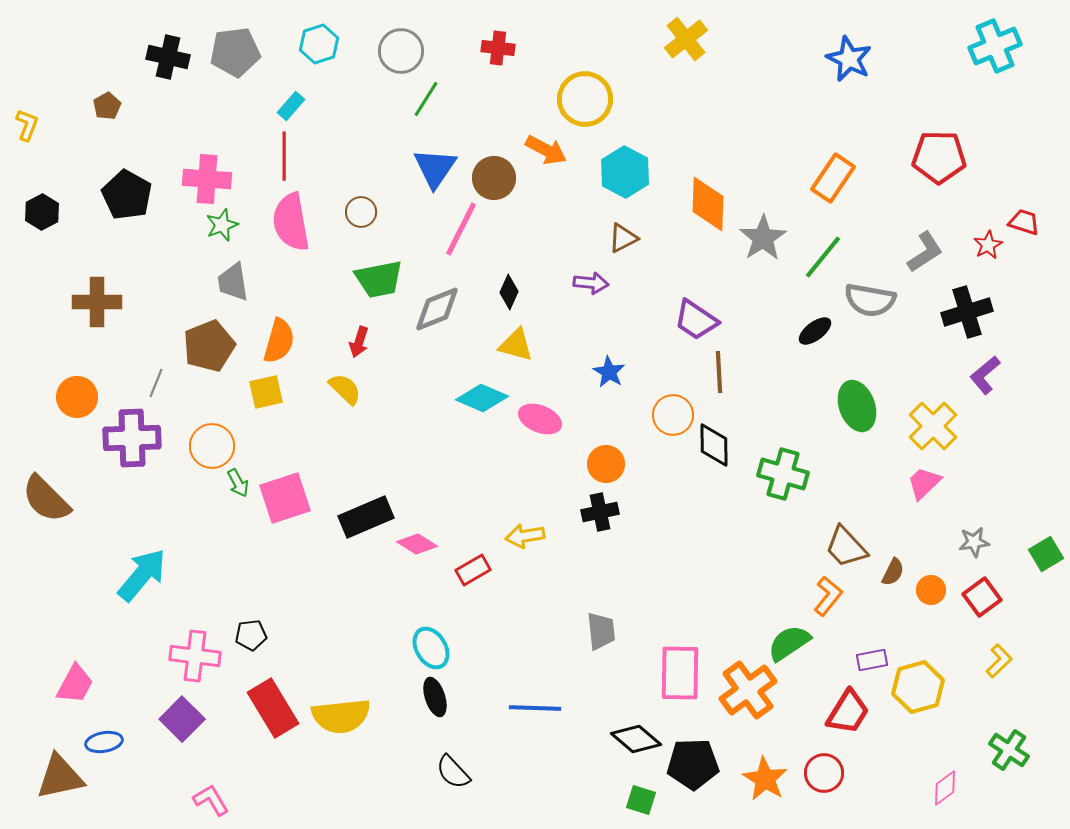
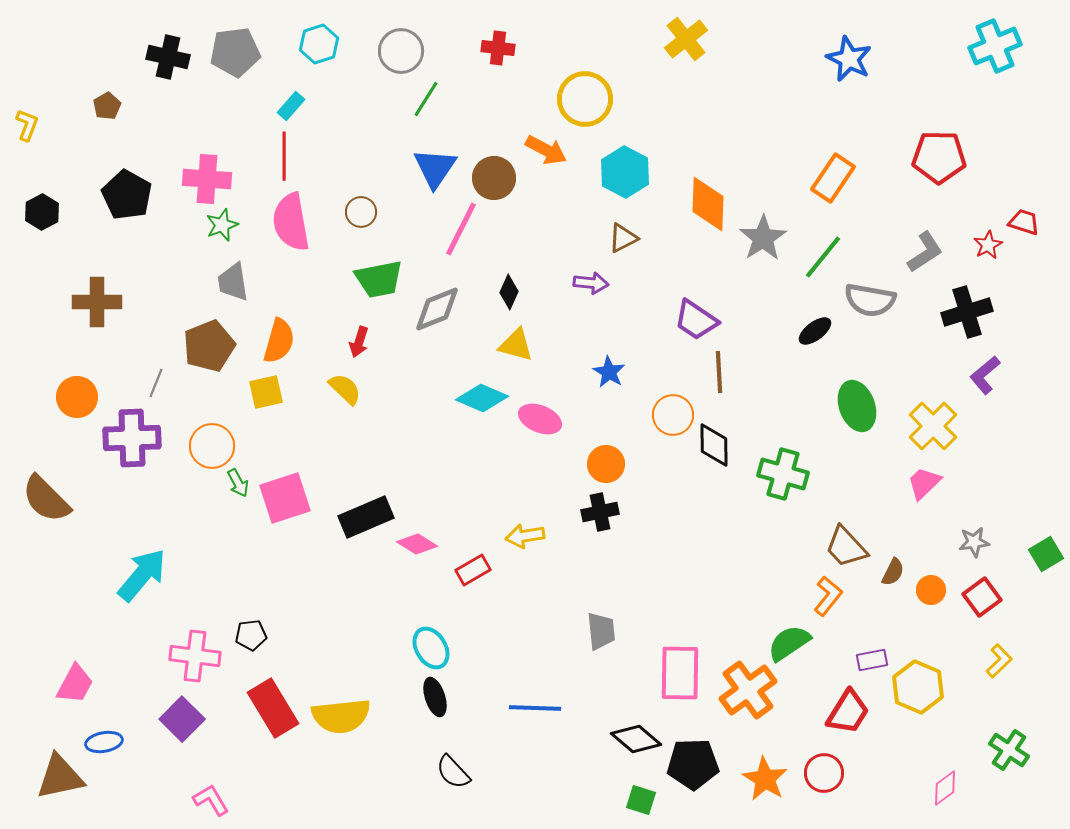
yellow hexagon at (918, 687): rotated 21 degrees counterclockwise
